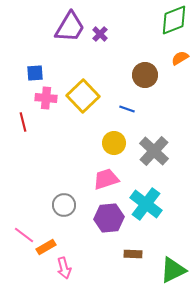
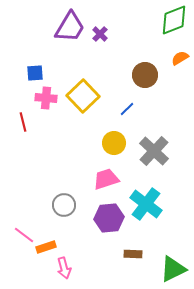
blue line: rotated 63 degrees counterclockwise
orange rectangle: rotated 12 degrees clockwise
green triangle: moved 1 px up
